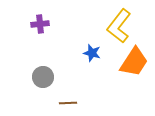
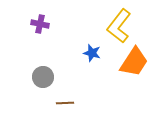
purple cross: rotated 18 degrees clockwise
brown line: moved 3 px left
